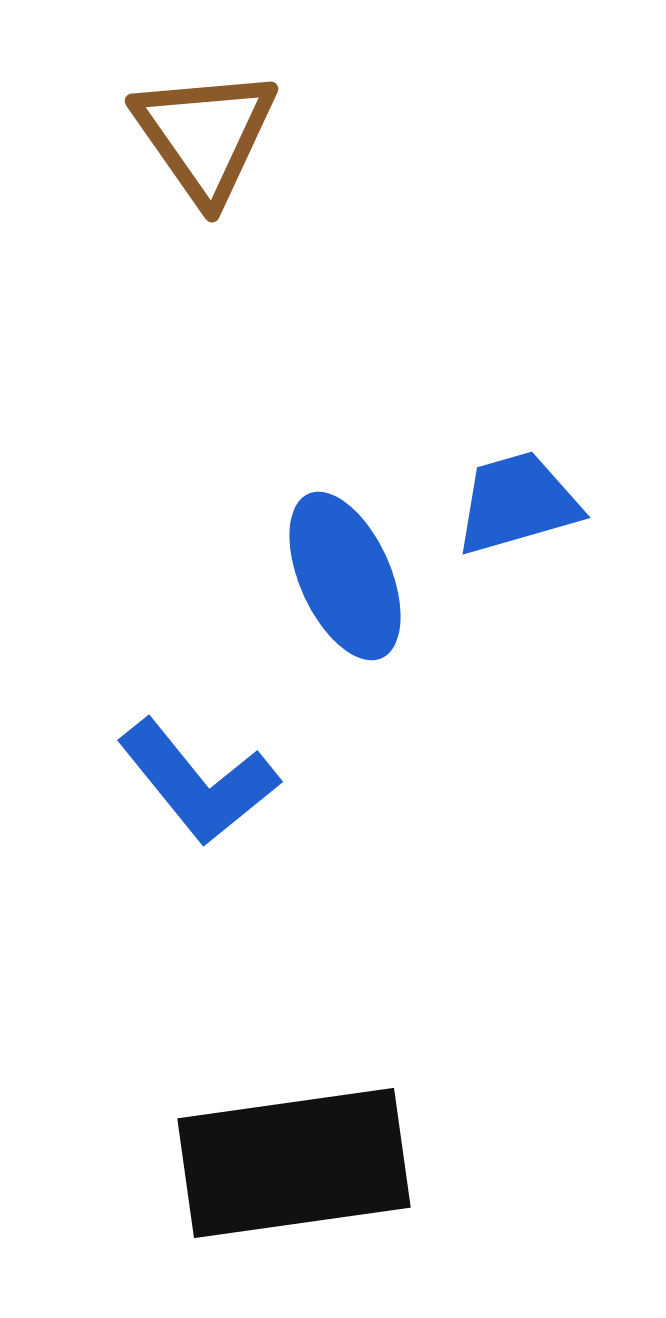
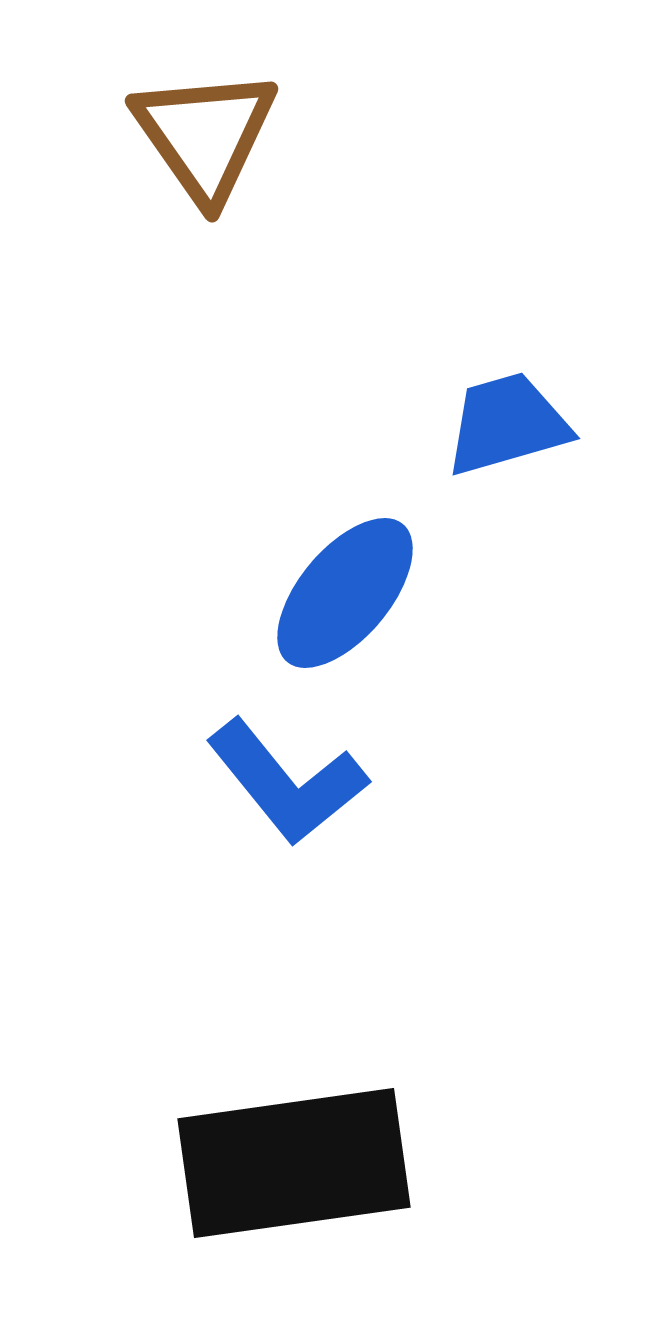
blue trapezoid: moved 10 px left, 79 px up
blue ellipse: moved 17 px down; rotated 64 degrees clockwise
blue L-shape: moved 89 px right
